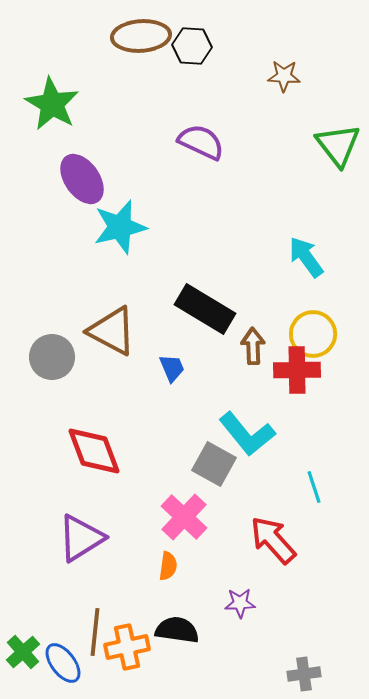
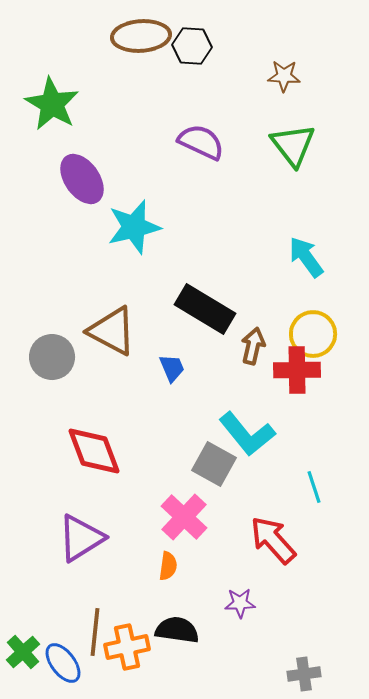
green triangle: moved 45 px left
cyan star: moved 14 px right
brown arrow: rotated 15 degrees clockwise
